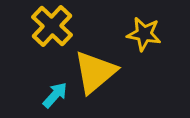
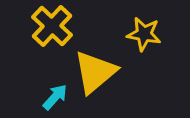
cyan arrow: moved 2 px down
